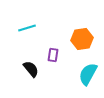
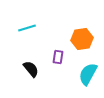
purple rectangle: moved 5 px right, 2 px down
